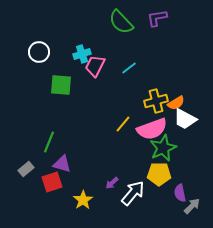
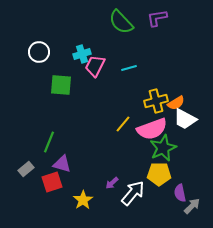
cyan line: rotated 21 degrees clockwise
